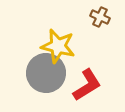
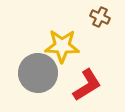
yellow star: moved 4 px right; rotated 12 degrees counterclockwise
gray circle: moved 8 px left
